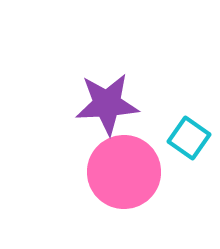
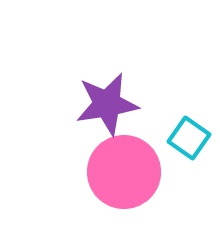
purple star: rotated 6 degrees counterclockwise
